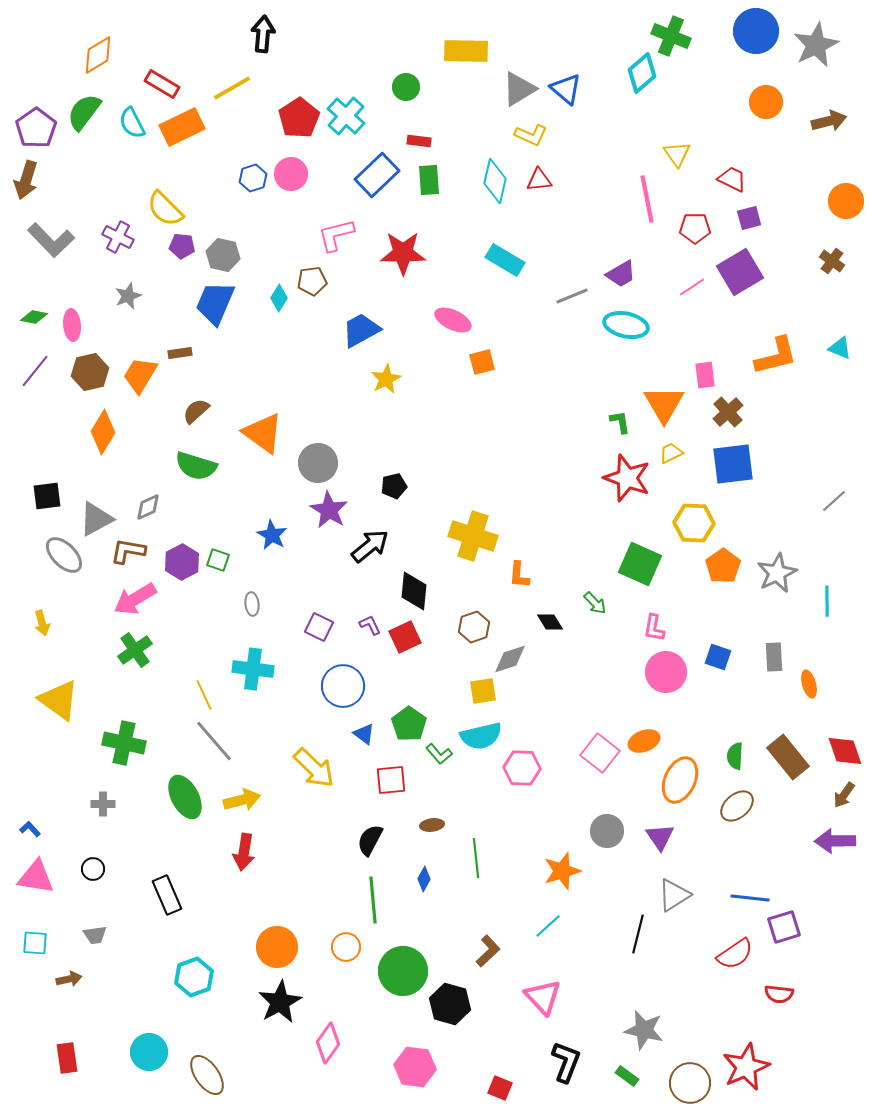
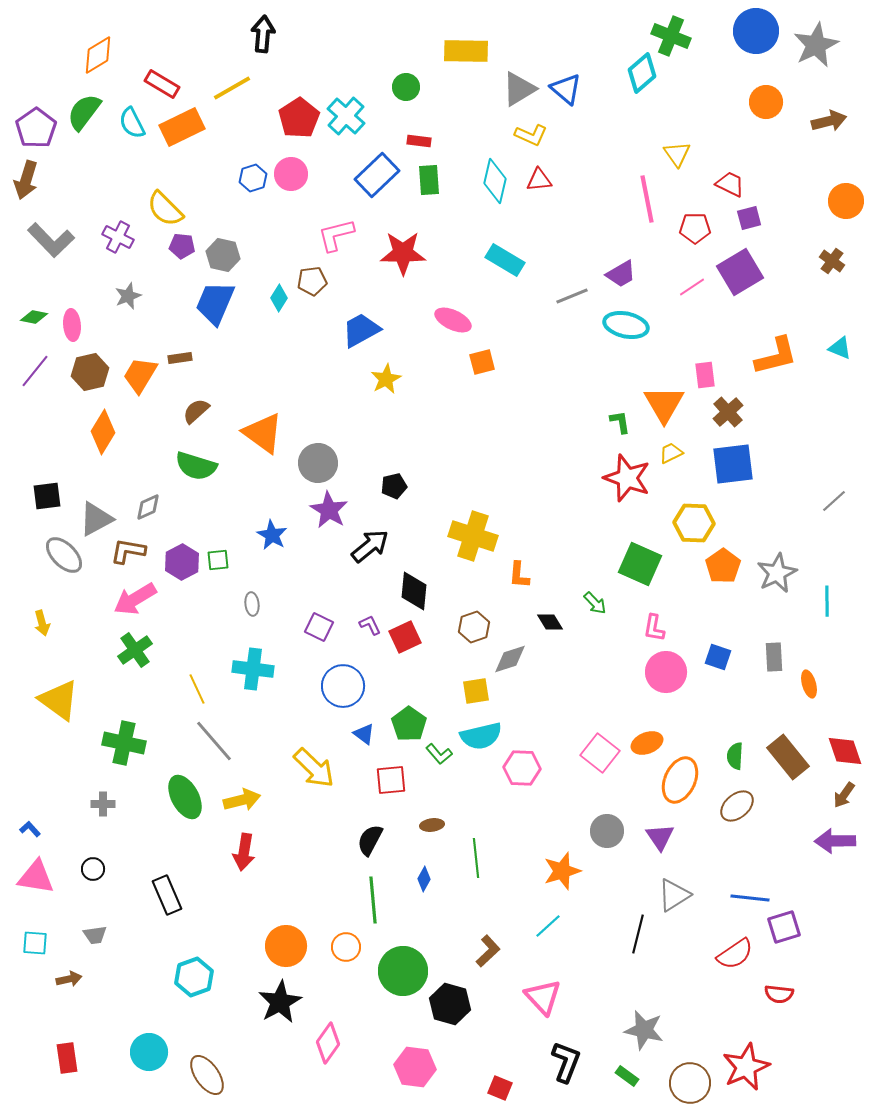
red trapezoid at (732, 179): moved 2 px left, 5 px down
brown rectangle at (180, 353): moved 5 px down
green square at (218, 560): rotated 25 degrees counterclockwise
yellow square at (483, 691): moved 7 px left
yellow line at (204, 695): moved 7 px left, 6 px up
orange ellipse at (644, 741): moved 3 px right, 2 px down
orange circle at (277, 947): moved 9 px right, 1 px up
